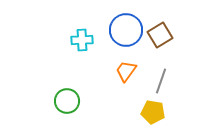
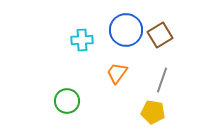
orange trapezoid: moved 9 px left, 2 px down
gray line: moved 1 px right, 1 px up
